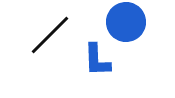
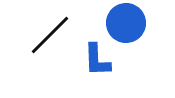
blue circle: moved 1 px down
